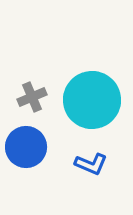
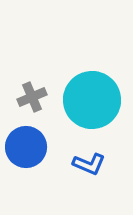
blue L-shape: moved 2 px left
